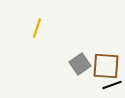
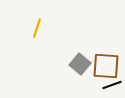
gray square: rotated 15 degrees counterclockwise
